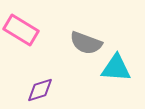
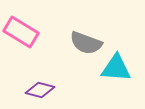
pink rectangle: moved 2 px down
purple diamond: rotated 32 degrees clockwise
